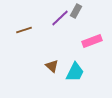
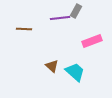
purple line: rotated 36 degrees clockwise
brown line: moved 1 px up; rotated 21 degrees clockwise
cyan trapezoid: rotated 75 degrees counterclockwise
